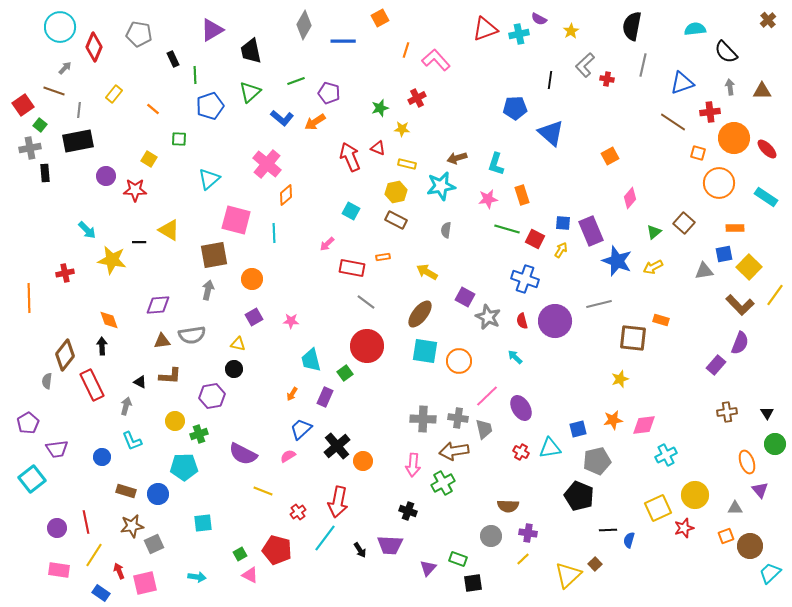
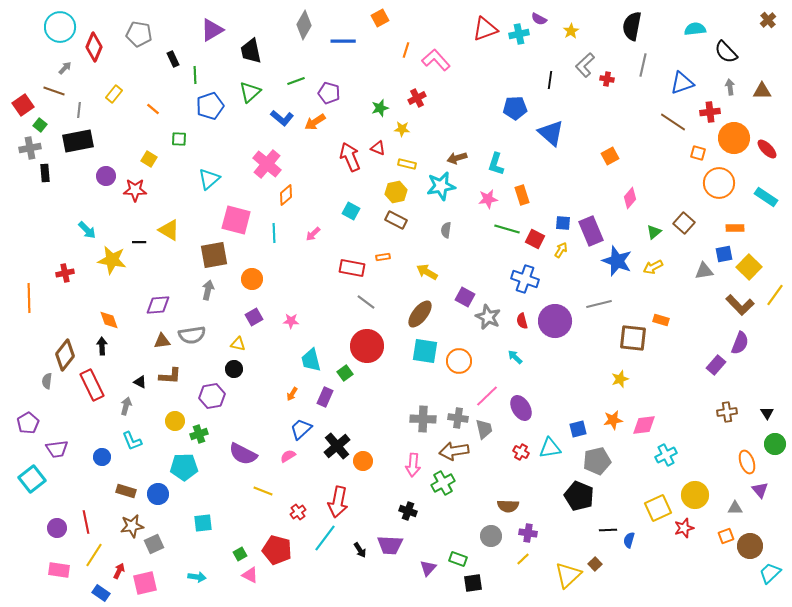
pink arrow at (327, 244): moved 14 px left, 10 px up
red arrow at (119, 571): rotated 49 degrees clockwise
